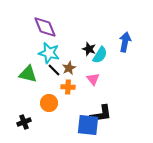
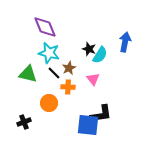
black line: moved 3 px down
